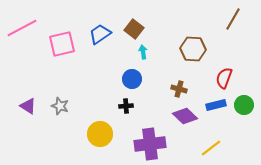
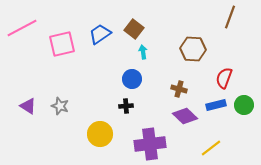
brown line: moved 3 px left, 2 px up; rotated 10 degrees counterclockwise
